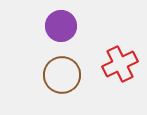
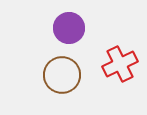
purple circle: moved 8 px right, 2 px down
